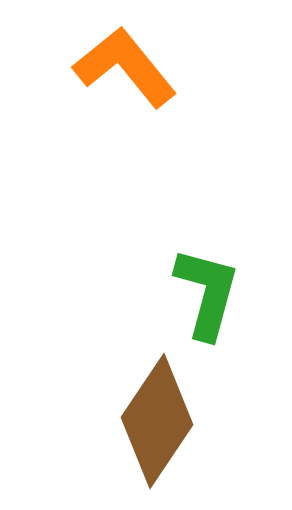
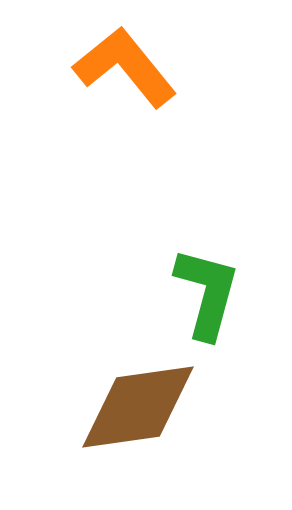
brown diamond: moved 19 px left, 14 px up; rotated 48 degrees clockwise
